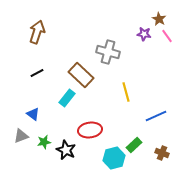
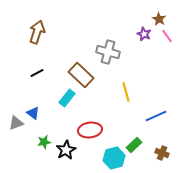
purple star: rotated 16 degrees clockwise
blue triangle: moved 1 px up
gray triangle: moved 5 px left, 13 px up
black star: rotated 18 degrees clockwise
